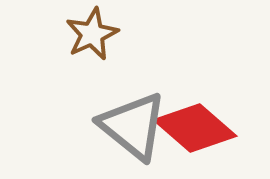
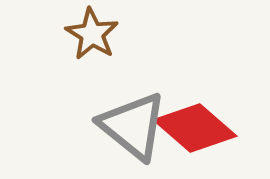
brown star: rotated 16 degrees counterclockwise
